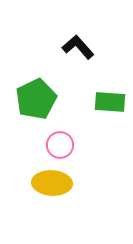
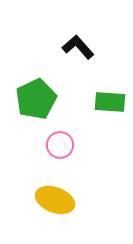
yellow ellipse: moved 3 px right, 17 px down; rotated 18 degrees clockwise
